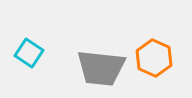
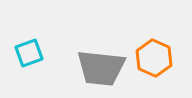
cyan square: rotated 36 degrees clockwise
